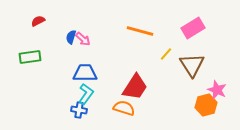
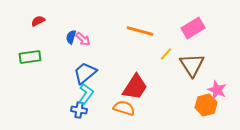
blue trapezoid: rotated 40 degrees counterclockwise
